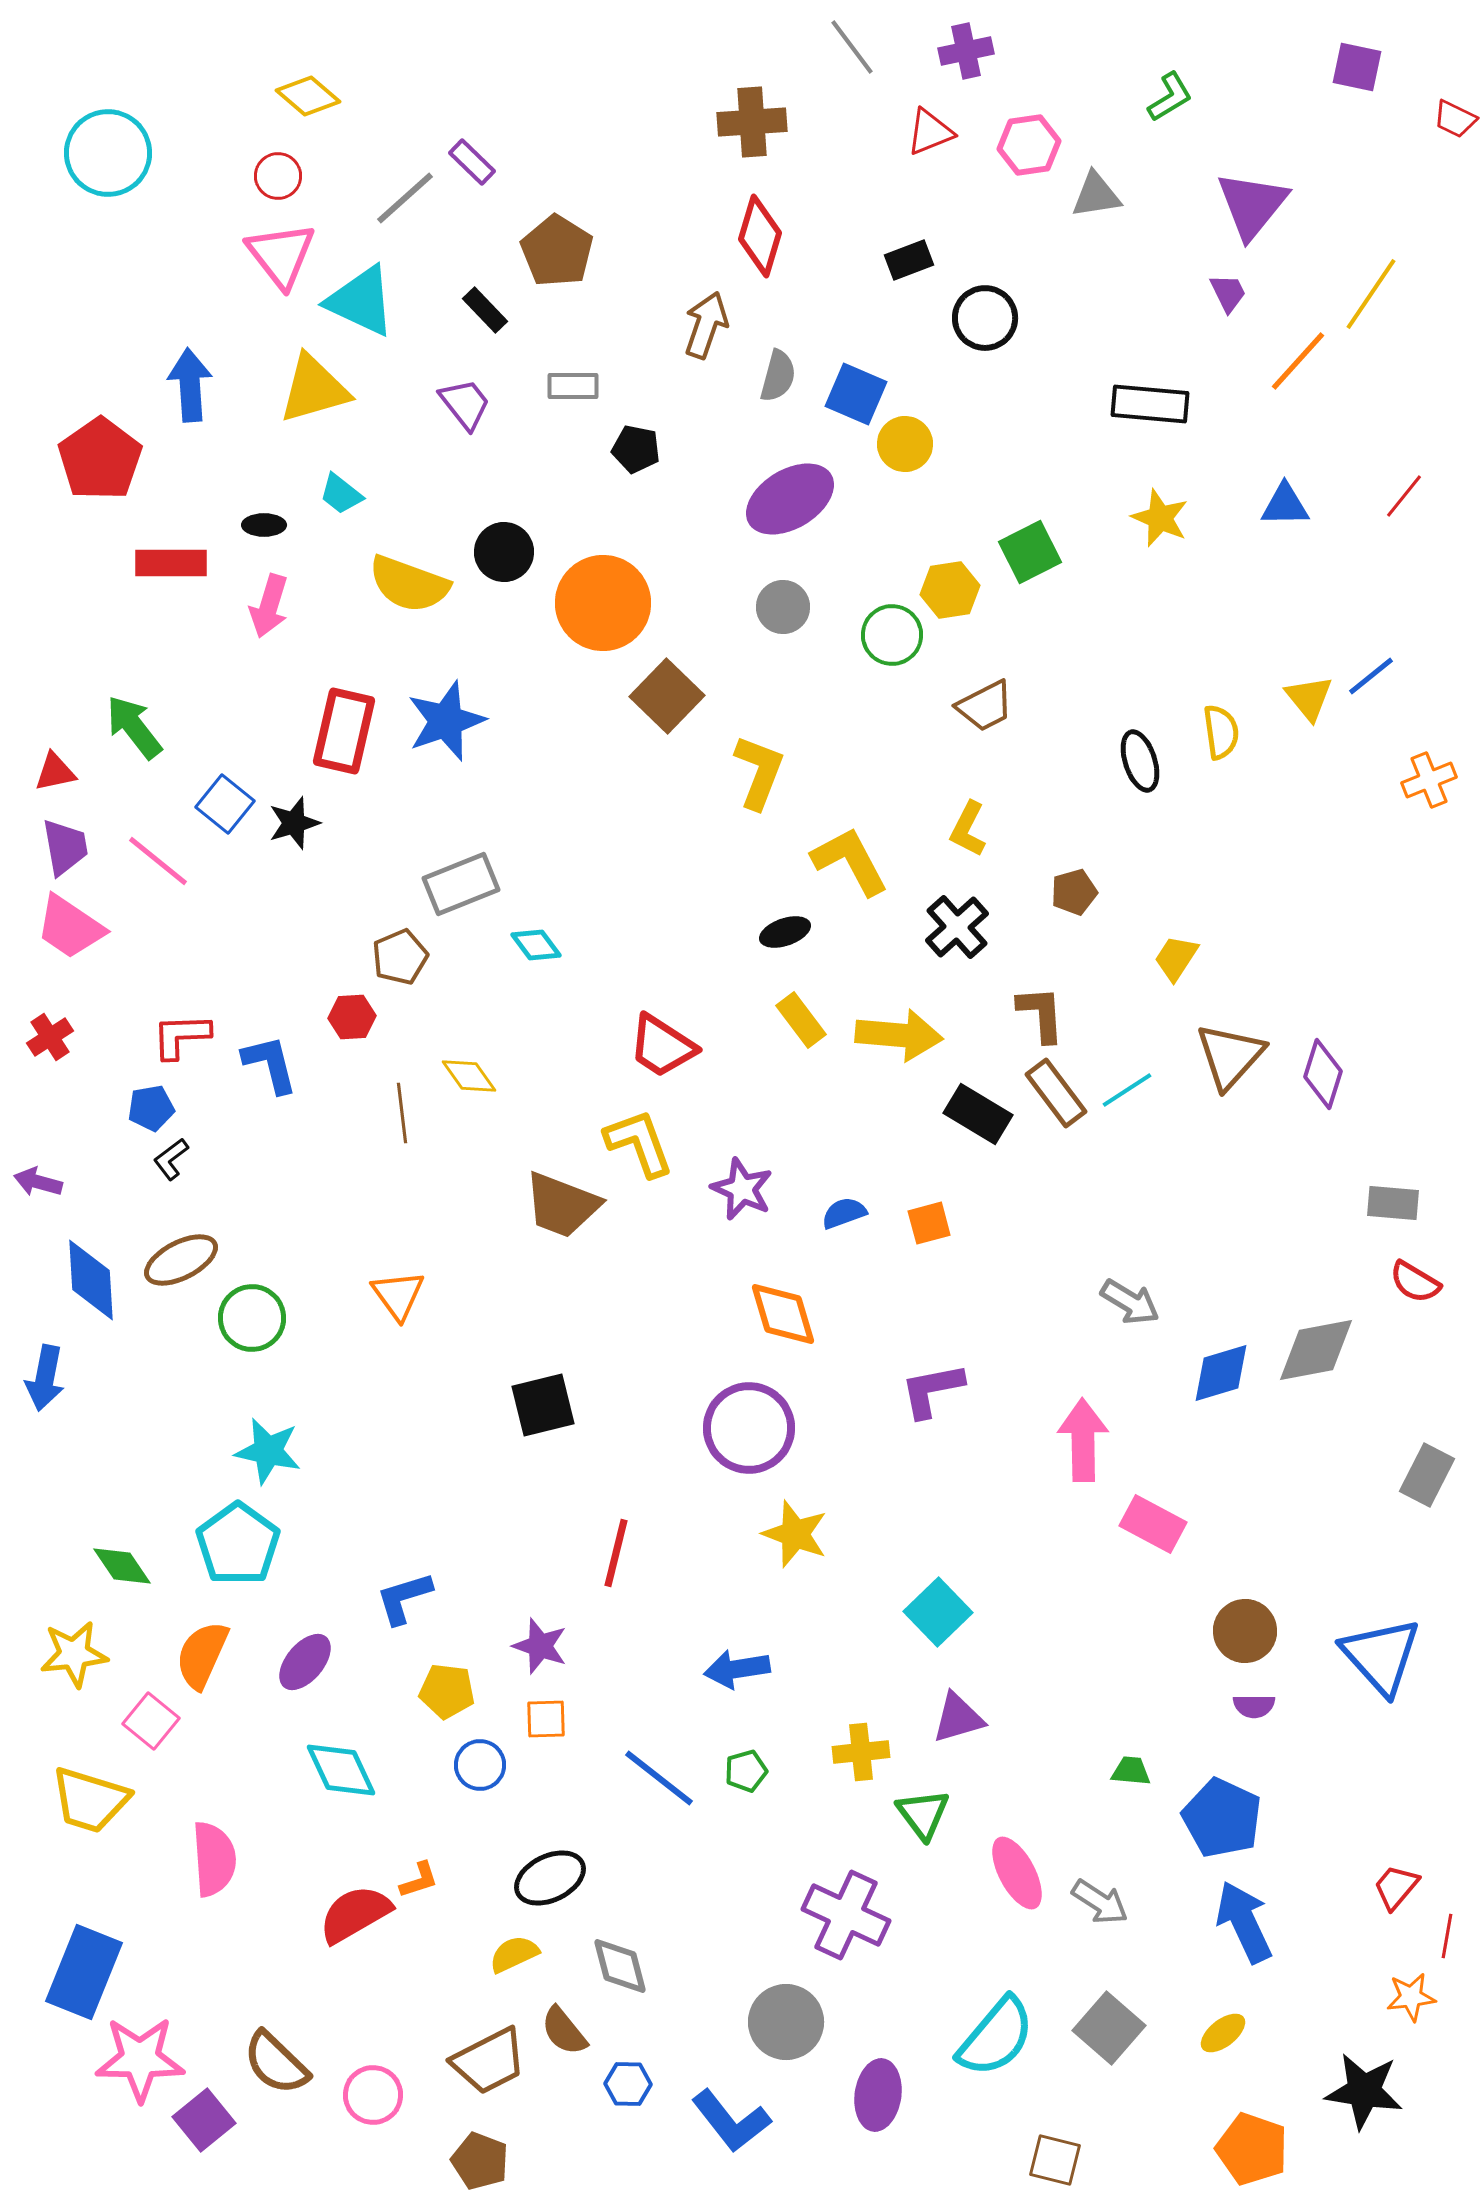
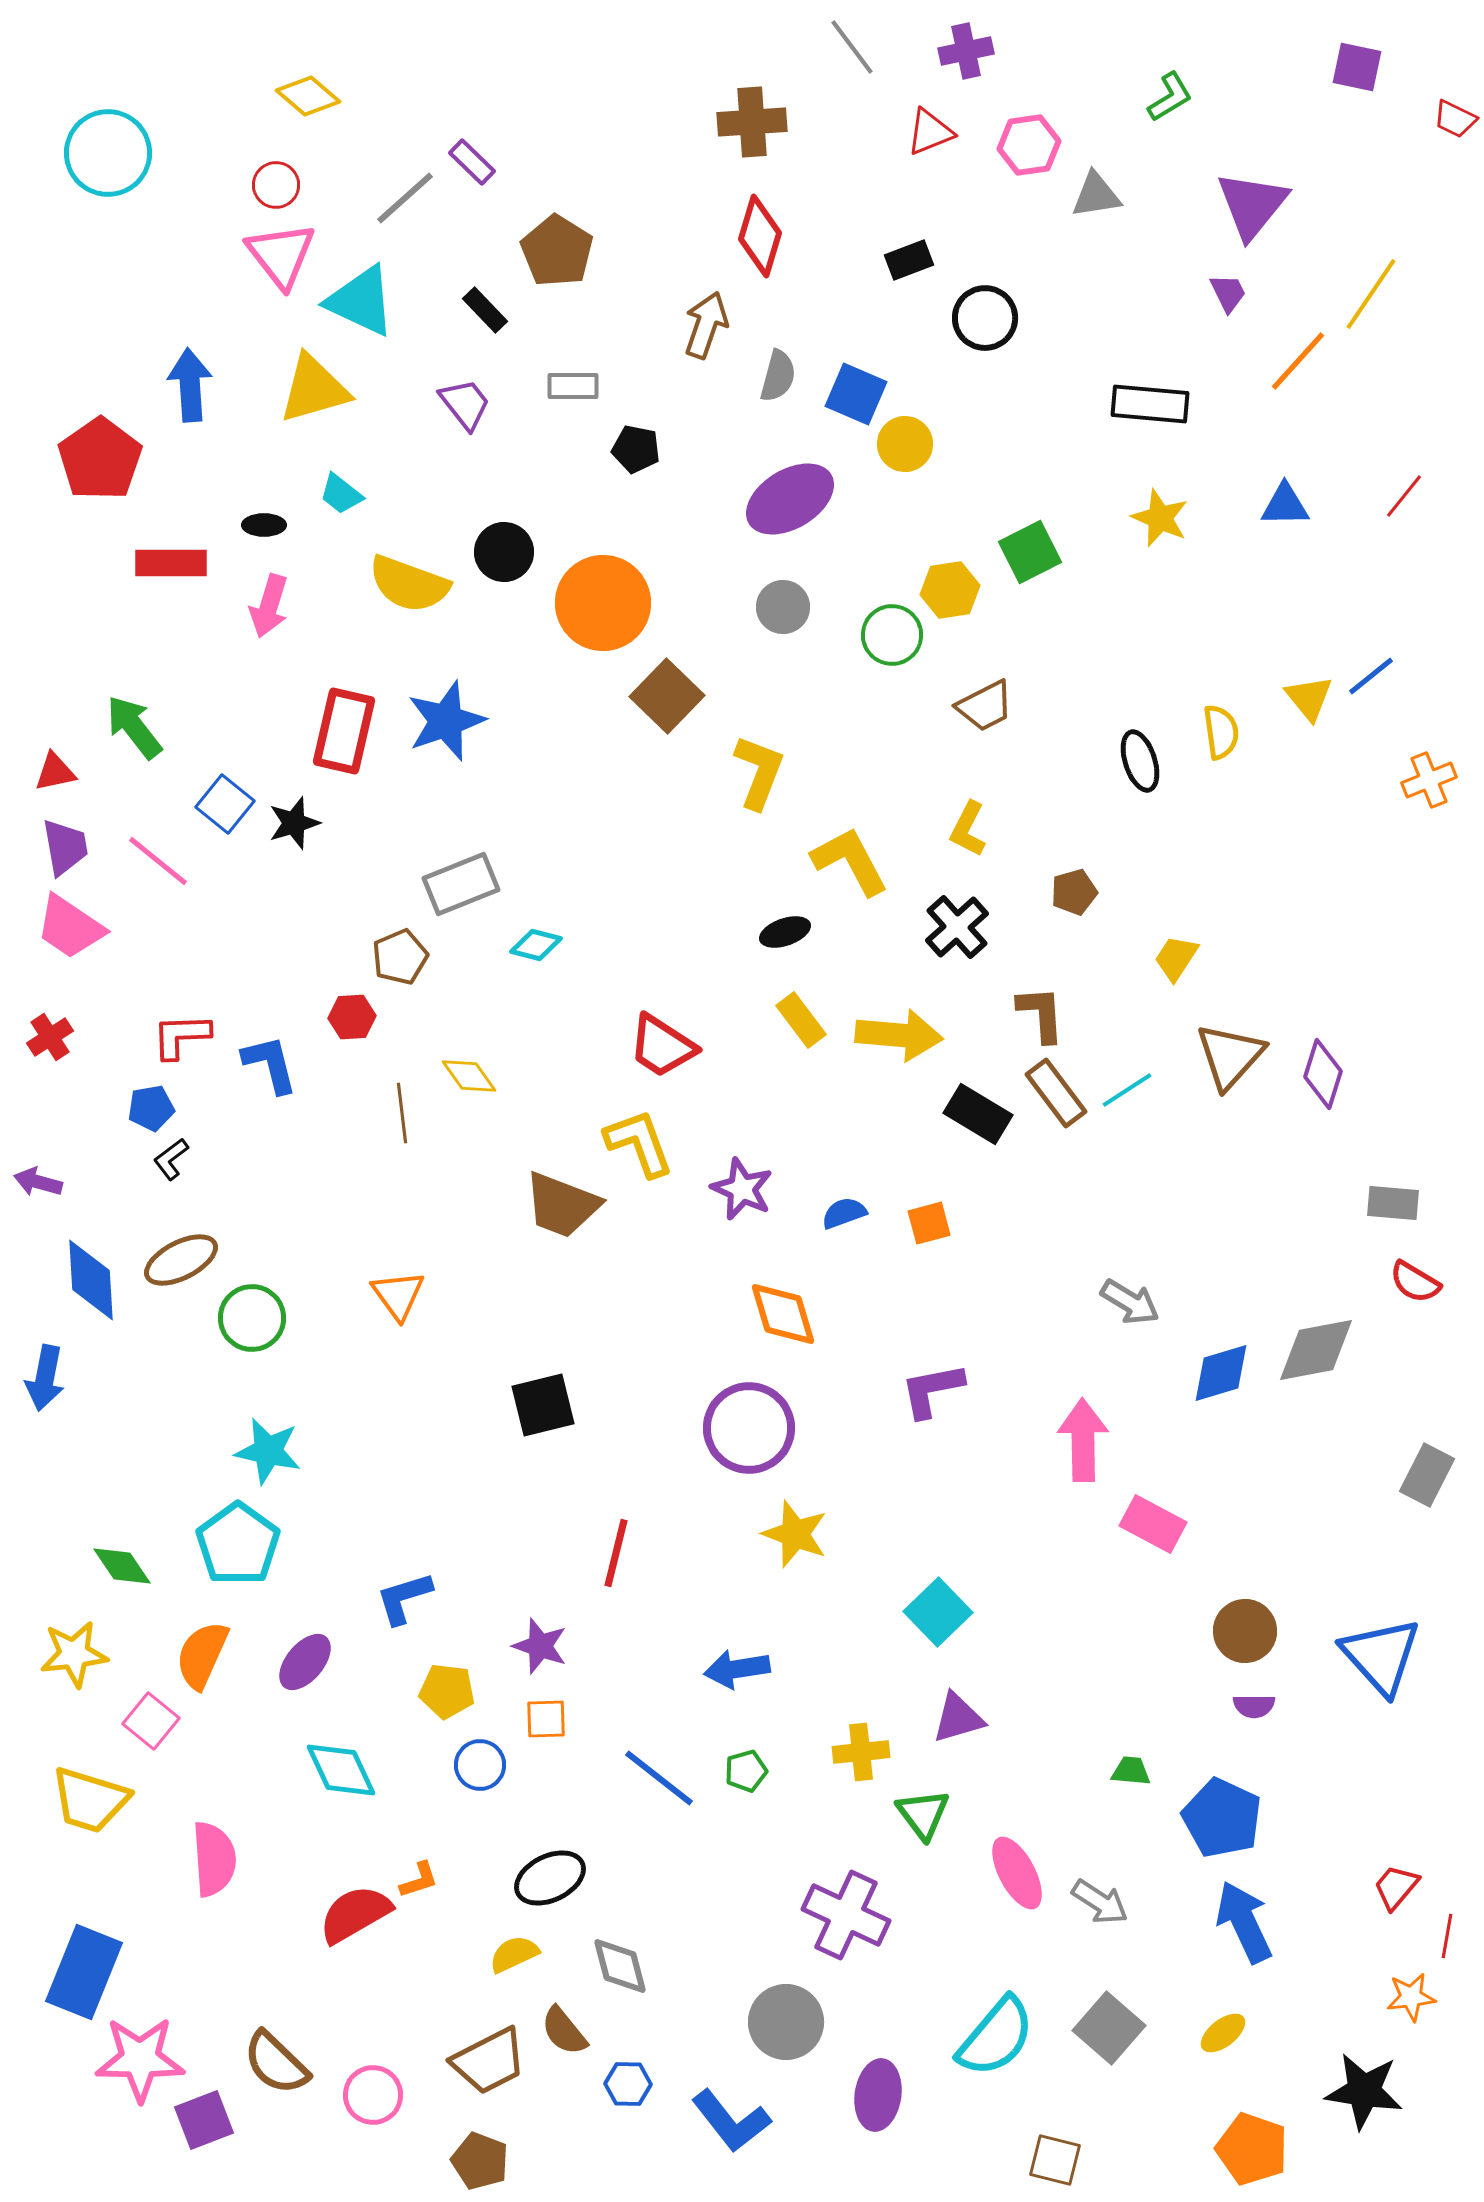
red circle at (278, 176): moved 2 px left, 9 px down
cyan diamond at (536, 945): rotated 39 degrees counterclockwise
purple square at (204, 2120): rotated 18 degrees clockwise
